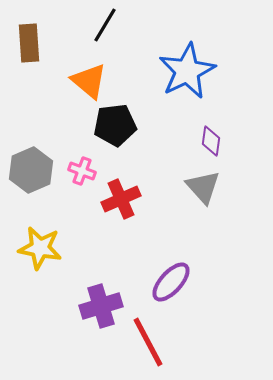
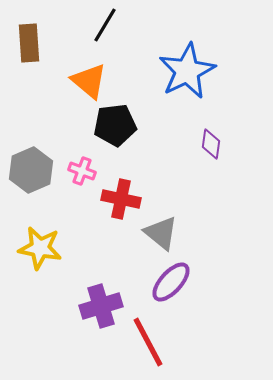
purple diamond: moved 3 px down
gray triangle: moved 42 px left, 46 px down; rotated 9 degrees counterclockwise
red cross: rotated 36 degrees clockwise
